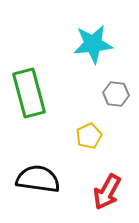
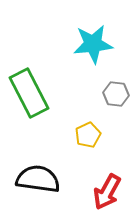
green rectangle: rotated 12 degrees counterclockwise
yellow pentagon: moved 1 px left, 1 px up
